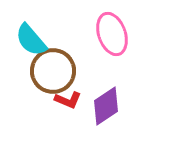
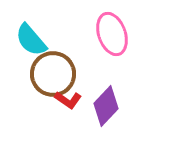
brown circle: moved 3 px down
red L-shape: rotated 12 degrees clockwise
purple diamond: rotated 12 degrees counterclockwise
